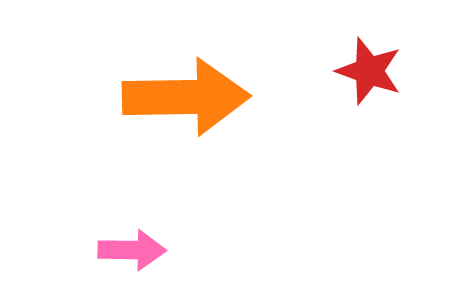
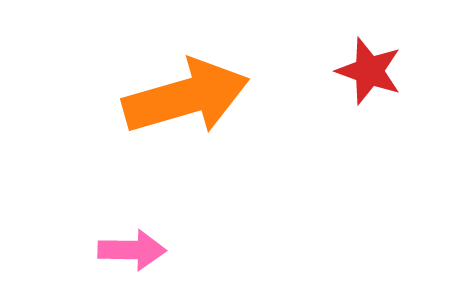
orange arrow: rotated 15 degrees counterclockwise
